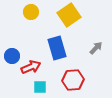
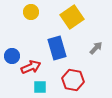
yellow square: moved 3 px right, 2 px down
red hexagon: rotated 15 degrees clockwise
